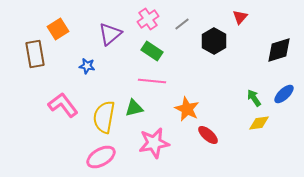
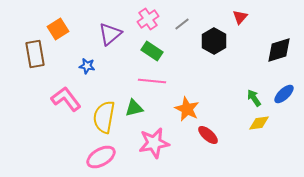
pink L-shape: moved 3 px right, 6 px up
